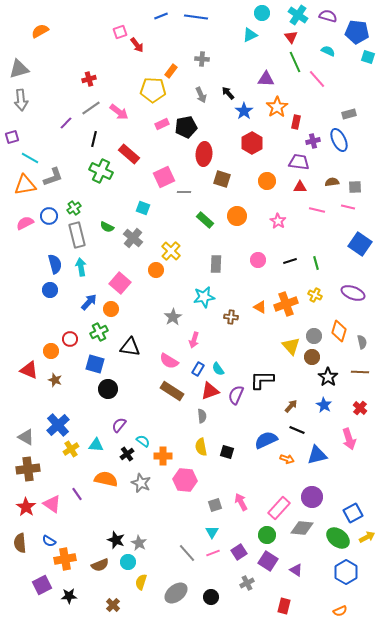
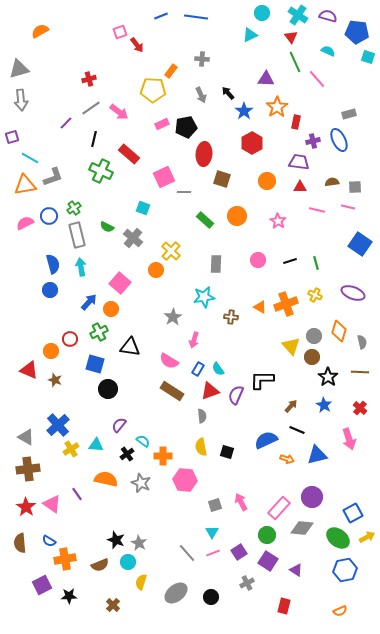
blue semicircle at (55, 264): moved 2 px left
blue hexagon at (346, 572): moved 1 px left, 2 px up; rotated 20 degrees clockwise
